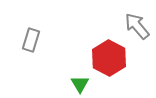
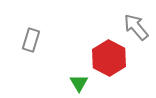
gray arrow: moved 1 px left, 1 px down
green triangle: moved 1 px left, 1 px up
